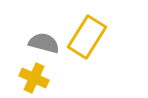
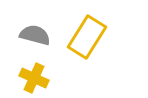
gray semicircle: moved 9 px left, 8 px up
